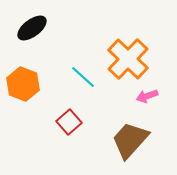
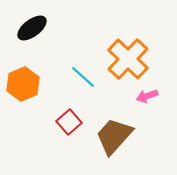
orange hexagon: rotated 16 degrees clockwise
brown trapezoid: moved 16 px left, 4 px up
